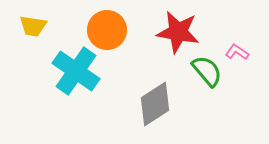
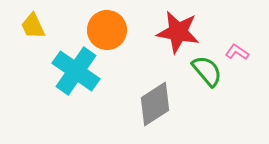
yellow trapezoid: rotated 56 degrees clockwise
